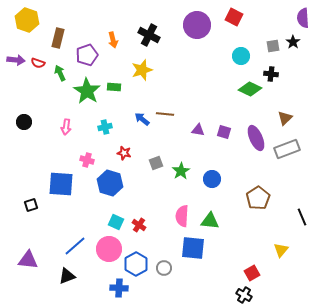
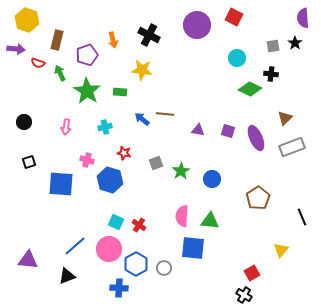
brown rectangle at (58, 38): moved 1 px left, 2 px down
black star at (293, 42): moved 2 px right, 1 px down
cyan circle at (241, 56): moved 4 px left, 2 px down
purple arrow at (16, 60): moved 11 px up
yellow star at (142, 70): rotated 25 degrees clockwise
green rectangle at (114, 87): moved 6 px right, 5 px down
purple square at (224, 132): moved 4 px right, 1 px up
gray rectangle at (287, 149): moved 5 px right, 2 px up
blue hexagon at (110, 183): moved 3 px up
black square at (31, 205): moved 2 px left, 43 px up
